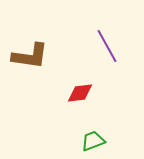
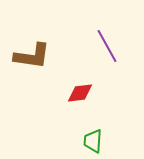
brown L-shape: moved 2 px right
green trapezoid: rotated 65 degrees counterclockwise
